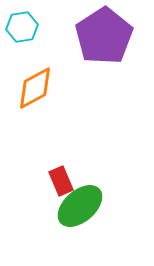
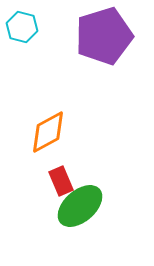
cyan hexagon: rotated 24 degrees clockwise
purple pentagon: rotated 16 degrees clockwise
orange diamond: moved 13 px right, 44 px down
